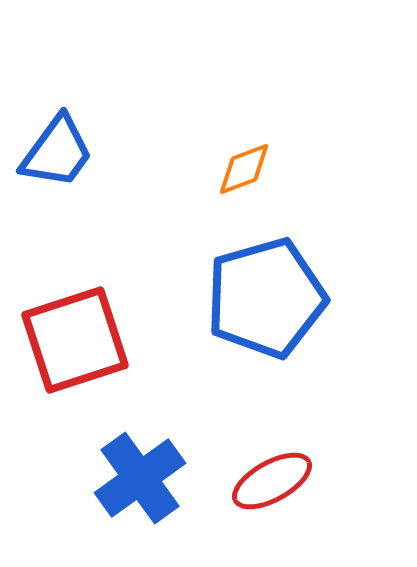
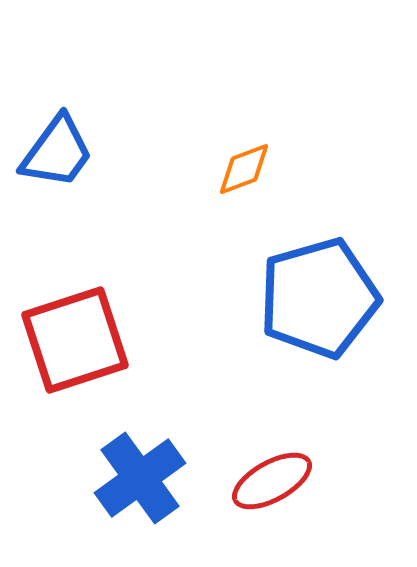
blue pentagon: moved 53 px right
